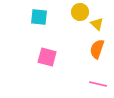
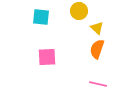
yellow circle: moved 1 px left, 1 px up
cyan square: moved 2 px right
yellow triangle: moved 4 px down
pink square: rotated 18 degrees counterclockwise
